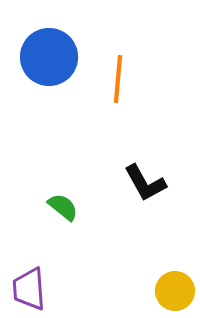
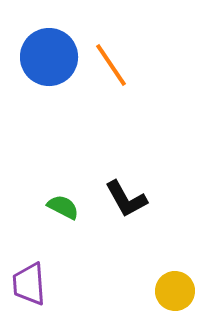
orange line: moved 7 px left, 14 px up; rotated 39 degrees counterclockwise
black L-shape: moved 19 px left, 16 px down
green semicircle: rotated 12 degrees counterclockwise
purple trapezoid: moved 5 px up
